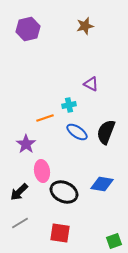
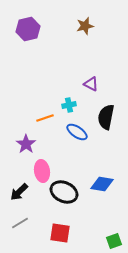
black semicircle: moved 15 px up; rotated 10 degrees counterclockwise
